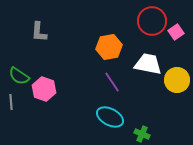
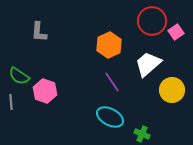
orange hexagon: moved 2 px up; rotated 15 degrees counterclockwise
white trapezoid: rotated 52 degrees counterclockwise
yellow circle: moved 5 px left, 10 px down
pink hexagon: moved 1 px right, 2 px down
